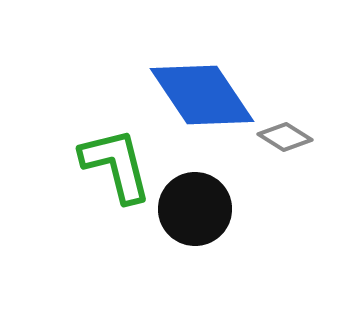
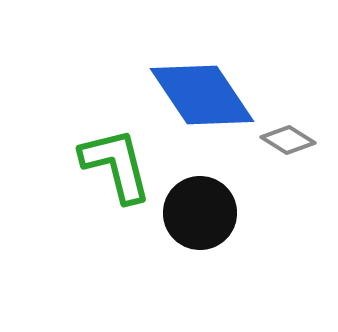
gray diamond: moved 3 px right, 3 px down
black circle: moved 5 px right, 4 px down
